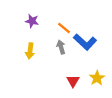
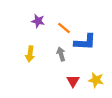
purple star: moved 6 px right
blue L-shape: rotated 40 degrees counterclockwise
gray arrow: moved 7 px down
yellow arrow: moved 3 px down
yellow star: moved 1 px left, 2 px down; rotated 28 degrees counterclockwise
